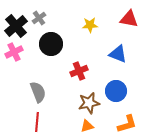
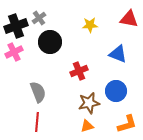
black cross: rotated 20 degrees clockwise
black circle: moved 1 px left, 2 px up
